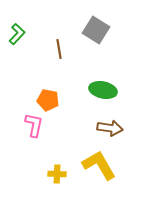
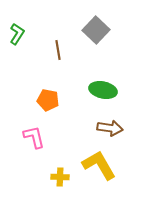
gray square: rotated 12 degrees clockwise
green L-shape: rotated 10 degrees counterclockwise
brown line: moved 1 px left, 1 px down
pink L-shape: moved 12 px down; rotated 25 degrees counterclockwise
yellow cross: moved 3 px right, 3 px down
